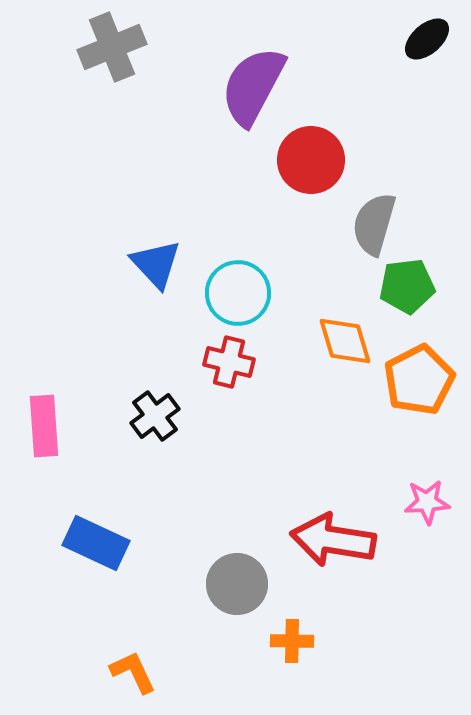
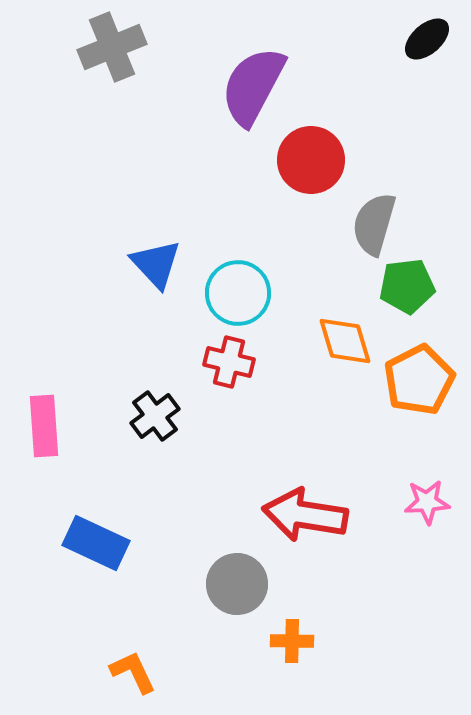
red arrow: moved 28 px left, 25 px up
